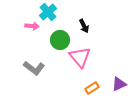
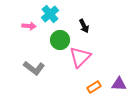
cyan cross: moved 2 px right, 2 px down
pink arrow: moved 3 px left
pink triangle: rotated 25 degrees clockwise
purple triangle: rotated 28 degrees clockwise
orange rectangle: moved 2 px right, 1 px up
